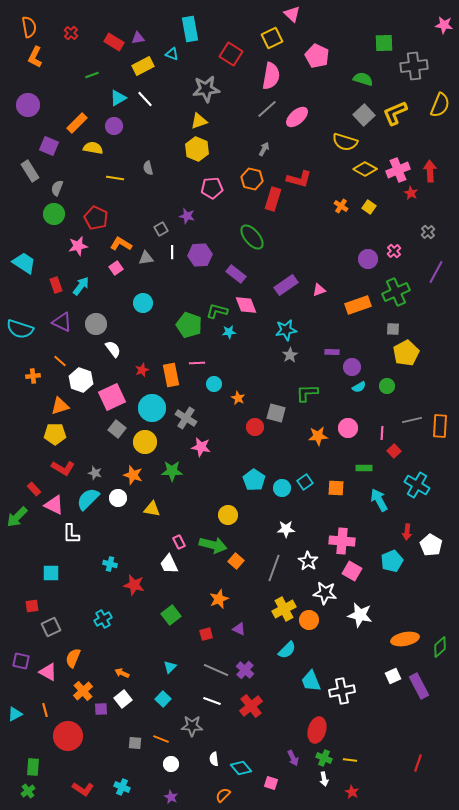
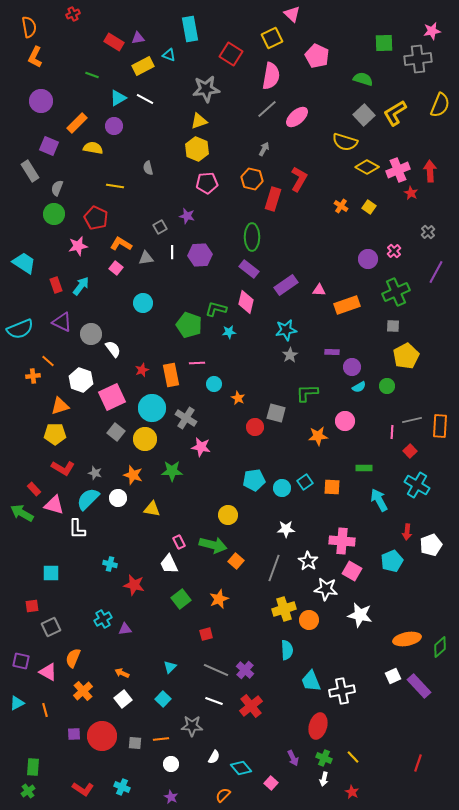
pink star at (444, 25): moved 12 px left, 6 px down; rotated 18 degrees counterclockwise
red cross at (71, 33): moved 2 px right, 19 px up; rotated 24 degrees clockwise
cyan triangle at (172, 54): moved 3 px left, 1 px down
gray cross at (414, 66): moved 4 px right, 7 px up
green line at (92, 75): rotated 40 degrees clockwise
white line at (145, 99): rotated 18 degrees counterclockwise
purple circle at (28, 105): moved 13 px right, 4 px up
yellow L-shape at (395, 113): rotated 8 degrees counterclockwise
yellow diamond at (365, 169): moved 2 px right, 2 px up
yellow line at (115, 178): moved 8 px down
red L-shape at (299, 179): rotated 75 degrees counterclockwise
pink pentagon at (212, 188): moved 5 px left, 5 px up
gray square at (161, 229): moved 1 px left, 2 px up
green ellipse at (252, 237): rotated 40 degrees clockwise
pink square at (116, 268): rotated 16 degrees counterclockwise
purple rectangle at (236, 274): moved 13 px right, 5 px up
pink triangle at (319, 290): rotated 24 degrees clockwise
pink diamond at (246, 305): moved 3 px up; rotated 35 degrees clockwise
orange rectangle at (358, 305): moved 11 px left
green L-shape at (217, 311): moved 1 px left, 2 px up
gray circle at (96, 324): moved 5 px left, 10 px down
cyan semicircle at (20, 329): rotated 40 degrees counterclockwise
gray square at (393, 329): moved 3 px up
yellow pentagon at (406, 353): moved 3 px down
orange line at (60, 361): moved 12 px left
pink circle at (348, 428): moved 3 px left, 7 px up
gray square at (117, 429): moved 1 px left, 3 px down
pink line at (382, 433): moved 10 px right, 1 px up
yellow circle at (145, 442): moved 3 px up
red square at (394, 451): moved 16 px right
cyan pentagon at (254, 480): rotated 30 degrees clockwise
orange square at (336, 488): moved 4 px left, 1 px up
pink triangle at (54, 505): rotated 10 degrees counterclockwise
green arrow at (17, 517): moved 5 px right, 4 px up; rotated 75 degrees clockwise
white L-shape at (71, 534): moved 6 px right, 5 px up
white pentagon at (431, 545): rotated 20 degrees clockwise
white star at (325, 593): moved 1 px right, 4 px up
yellow cross at (284, 609): rotated 10 degrees clockwise
green square at (171, 615): moved 10 px right, 16 px up
purple triangle at (239, 629): moved 114 px left; rotated 32 degrees counterclockwise
orange ellipse at (405, 639): moved 2 px right
cyan semicircle at (287, 650): rotated 48 degrees counterclockwise
purple rectangle at (419, 686): rotated 15 degrees counterclockwise
white line at (212, 701): moved 2 px right
purple square at (101, 709): moved 27 px left, 25 px down
cyan triangle at (15, 714): moved 2 px right, 11 px up
red ellipse at (317, 730): moved 1 px right, 4 px up
red circle at (68, 736): moved 34 px right
orange line at (161, 739): rotated 28 degrees counterclockwise
white semicircle at (214, 759): moved 2 px up; rotated 144 degrees counterclockwise
yellow line at (350, 760): moved 3 px right, 3 px up; rotated 40 degrees clockwise
white arrow at (324, 779): rotated 24 degrees clockwise
pink square at (271, 783): rotated 24 degrees clockwise
